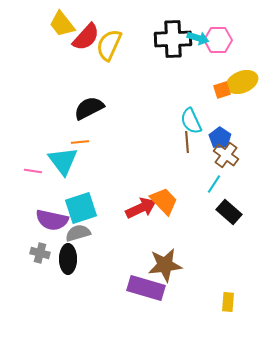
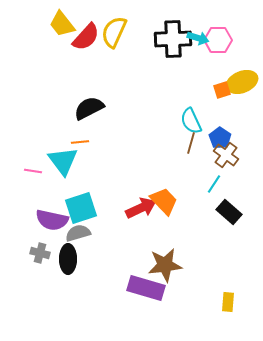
yellow semicircle: moved 5 px right, 13 px up
brown line: moved 4 px right, 1 px down; rotated 20 degrees clockwise
